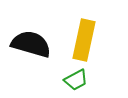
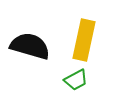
black semicircle: moved 1 px left, 2 px down
